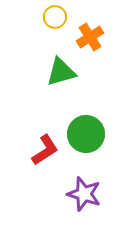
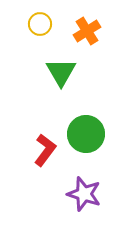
yellow circle: moved 15 px left, 7 px down
orange cross: moved 3 px left, 6 px up
green triangle: rotated 44 degrees counterclockwise
red L-shape: rotated 20 degrees counterclockwise
